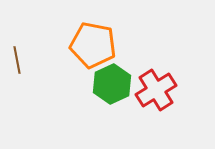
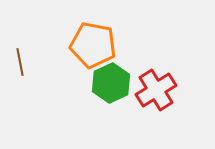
brown line: moved 3 px right, 2 px down
green hexagon: moved 1 px left, 1 px up
